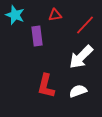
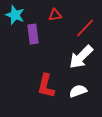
red line: moved 3 px down
purple rectangle: moved 4 px left, 2 px up
